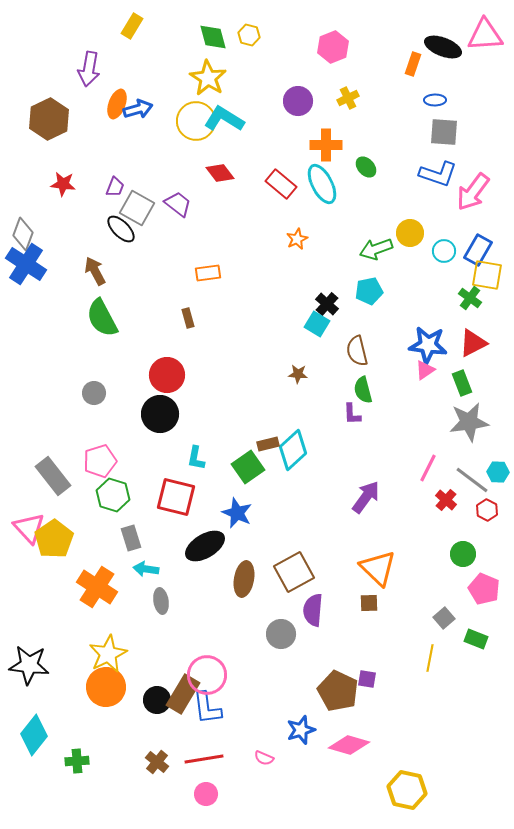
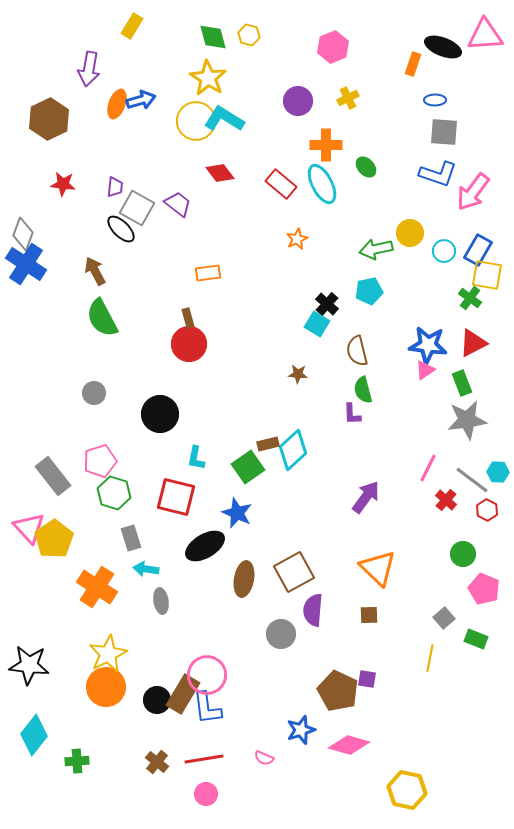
blue arrow at (138, 109): moved 3 px right, 9 px up
purple trapezoid at (115, 187): rotated 15 degrees counterclockwise
green arrow at (376, 249): rotated 8 degrees clockwise
red circle at (167, 375): moved 22 px right, 31 px up
gray star at (469, 422): moved 2 px left, 2 px up
green hexagon at (113, 495): moved 1 px right, 2 px up
brown square at (369, 603): moved 12 px down
